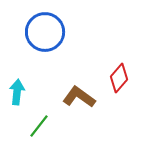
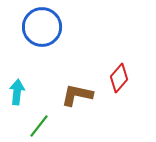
blue circle: moved 3 px left, 5 px up
brown L-shape: moved 2 px left, 2 px up; rotated 24 degrees counterclockwise
